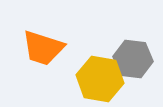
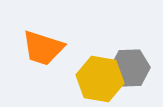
gray hexagon: moved 3 px left, 9 px down; rotated 9 degrees counterclockwise
